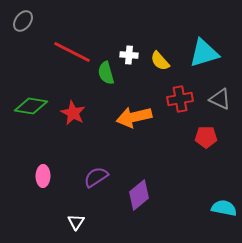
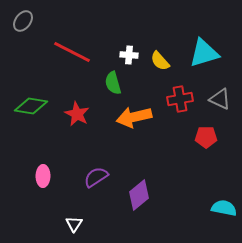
green semicircle: moved 7 px right, 10 px down
red star: moved 4 px right, 1 px down
white triangle: moved 2 px left, 2 px down
